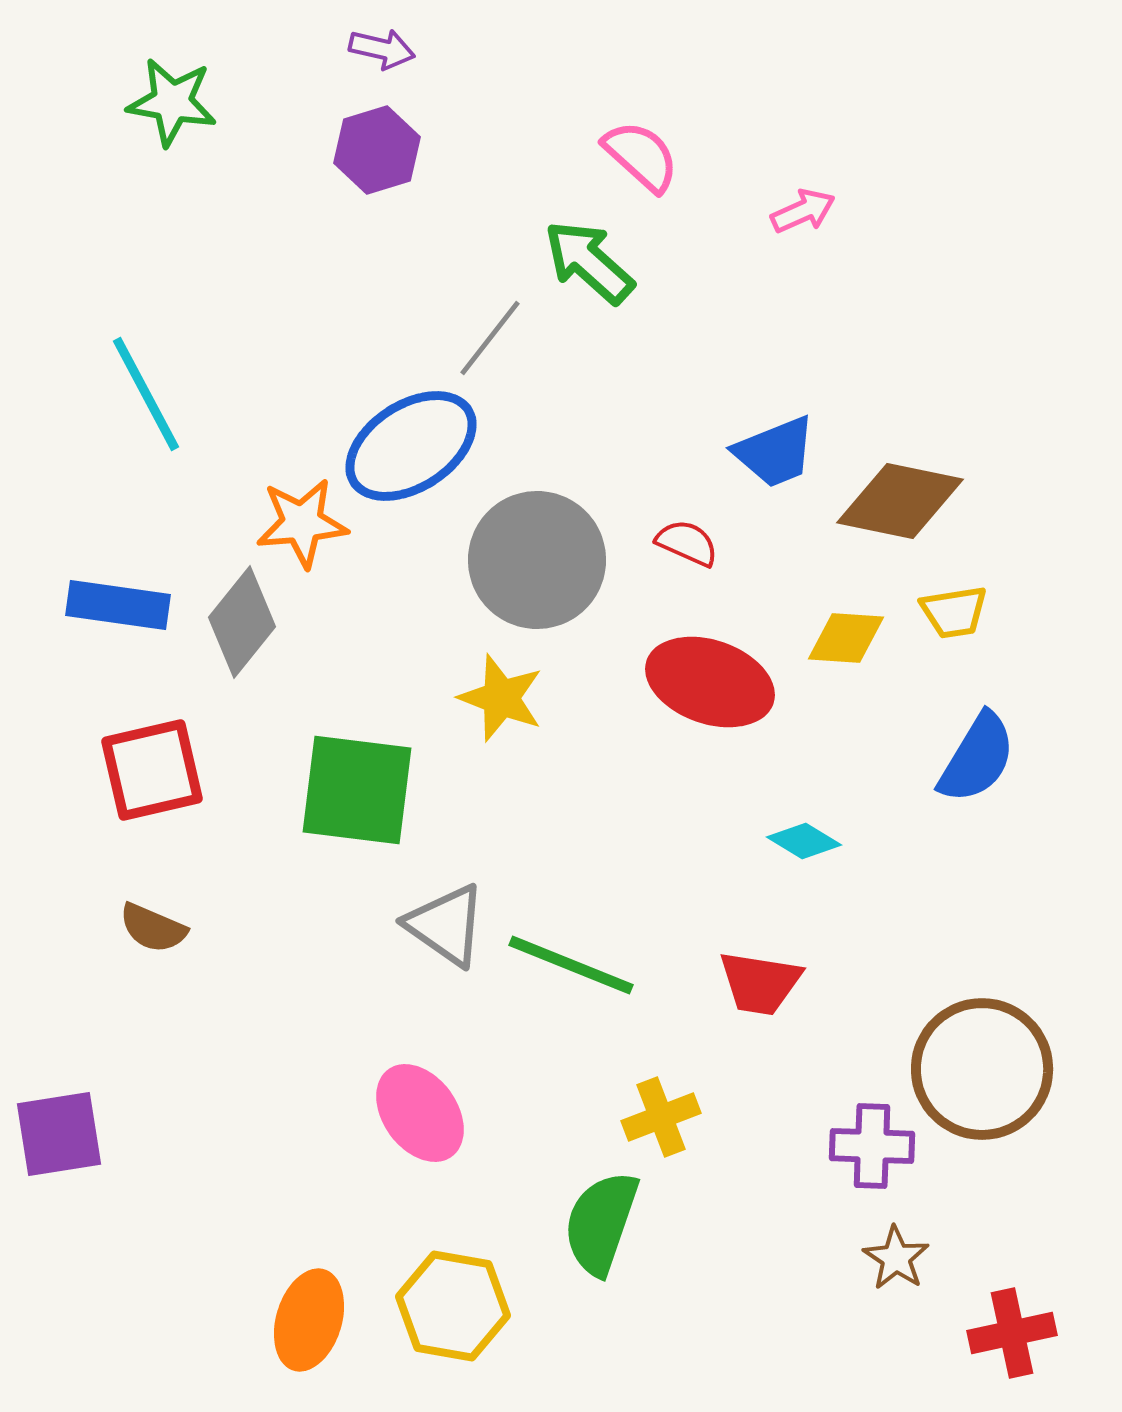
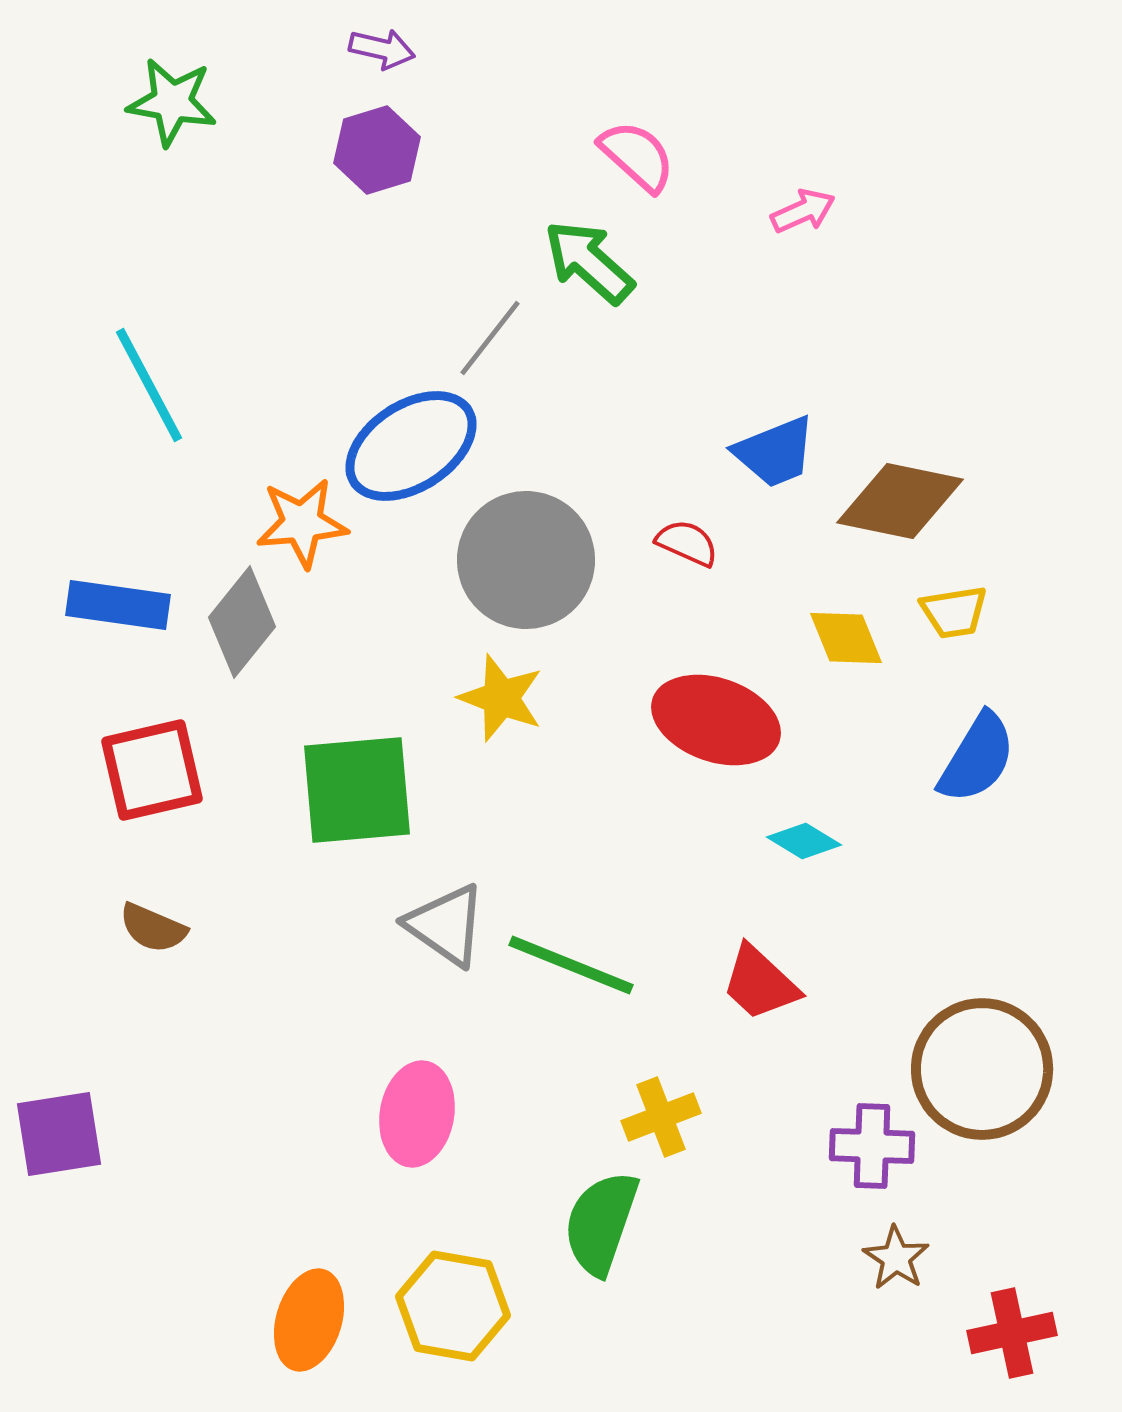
pink semicircle: moved 4 px left
cyan line: moved 3 px right, 9 px up
gray circle: moved 11 px left
yellow diamond: rotated 64 degrees clockwise
red ellipse: moved 6 px right, 38 px down
green square: rotated 12 degrees counterclockwise
red trapezoid: rotated 34 degrees clockwise
pink ellipse: moved 3 px left, 1 px down; rotated 46 degrees clockwise
